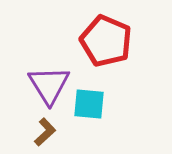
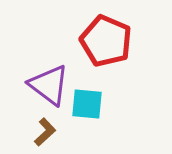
purple triangle: rotated 21 degrees counterclockwise
cyan square: moved 2 px left
